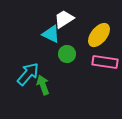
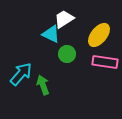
cyan arrow: moved 7 px left
